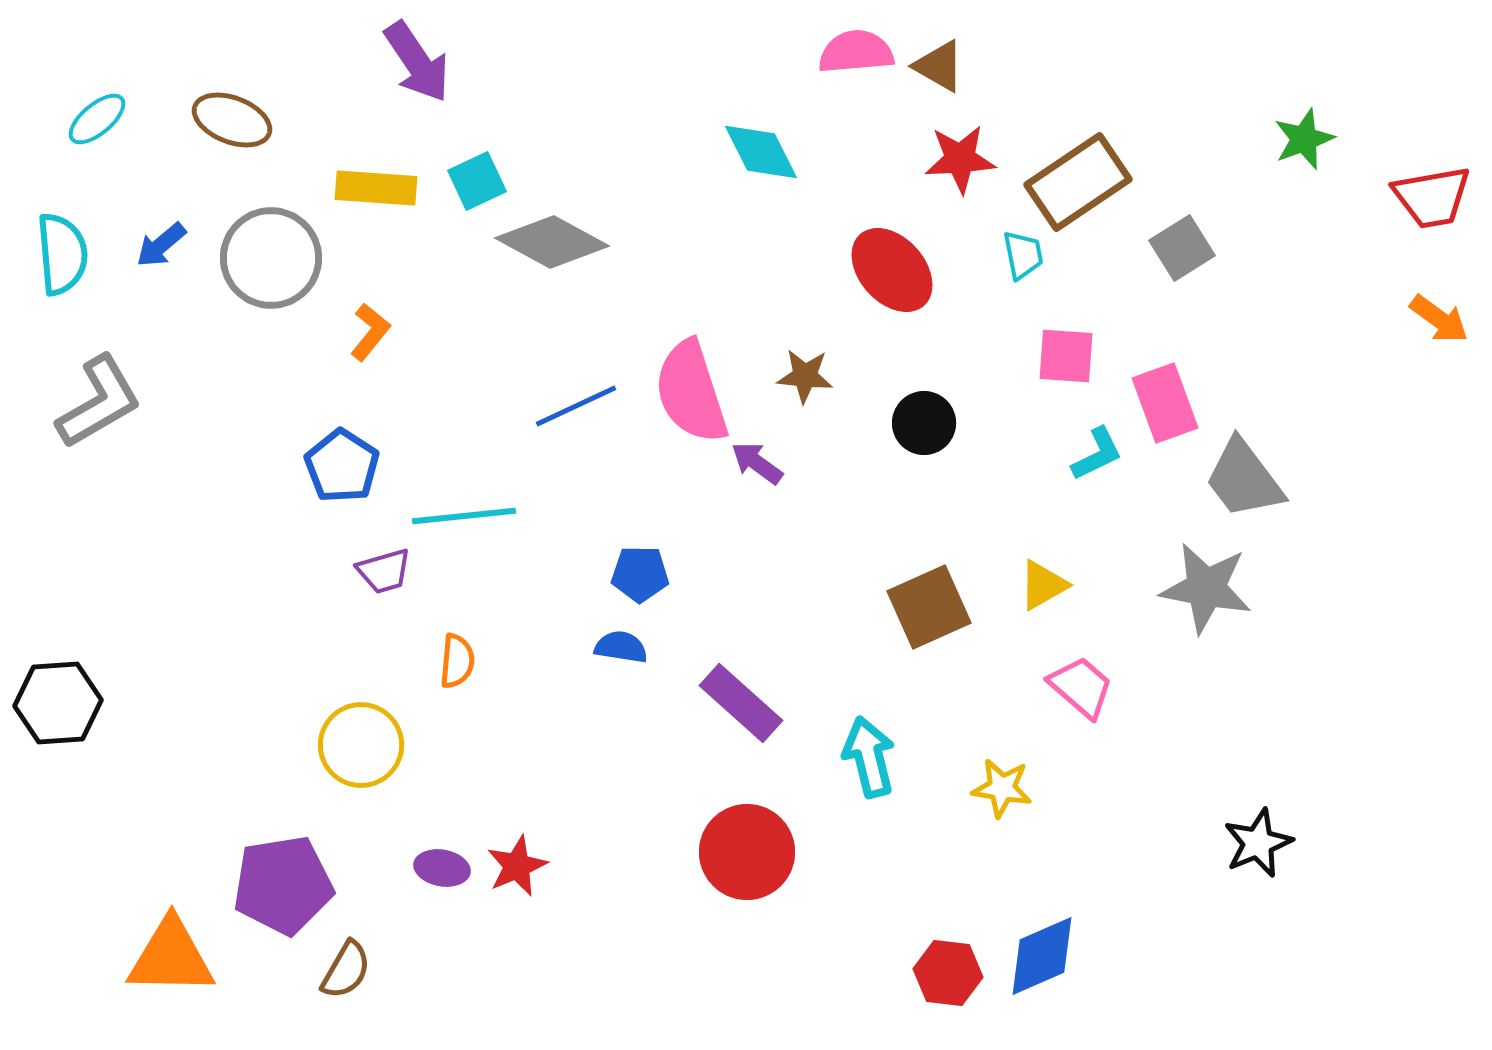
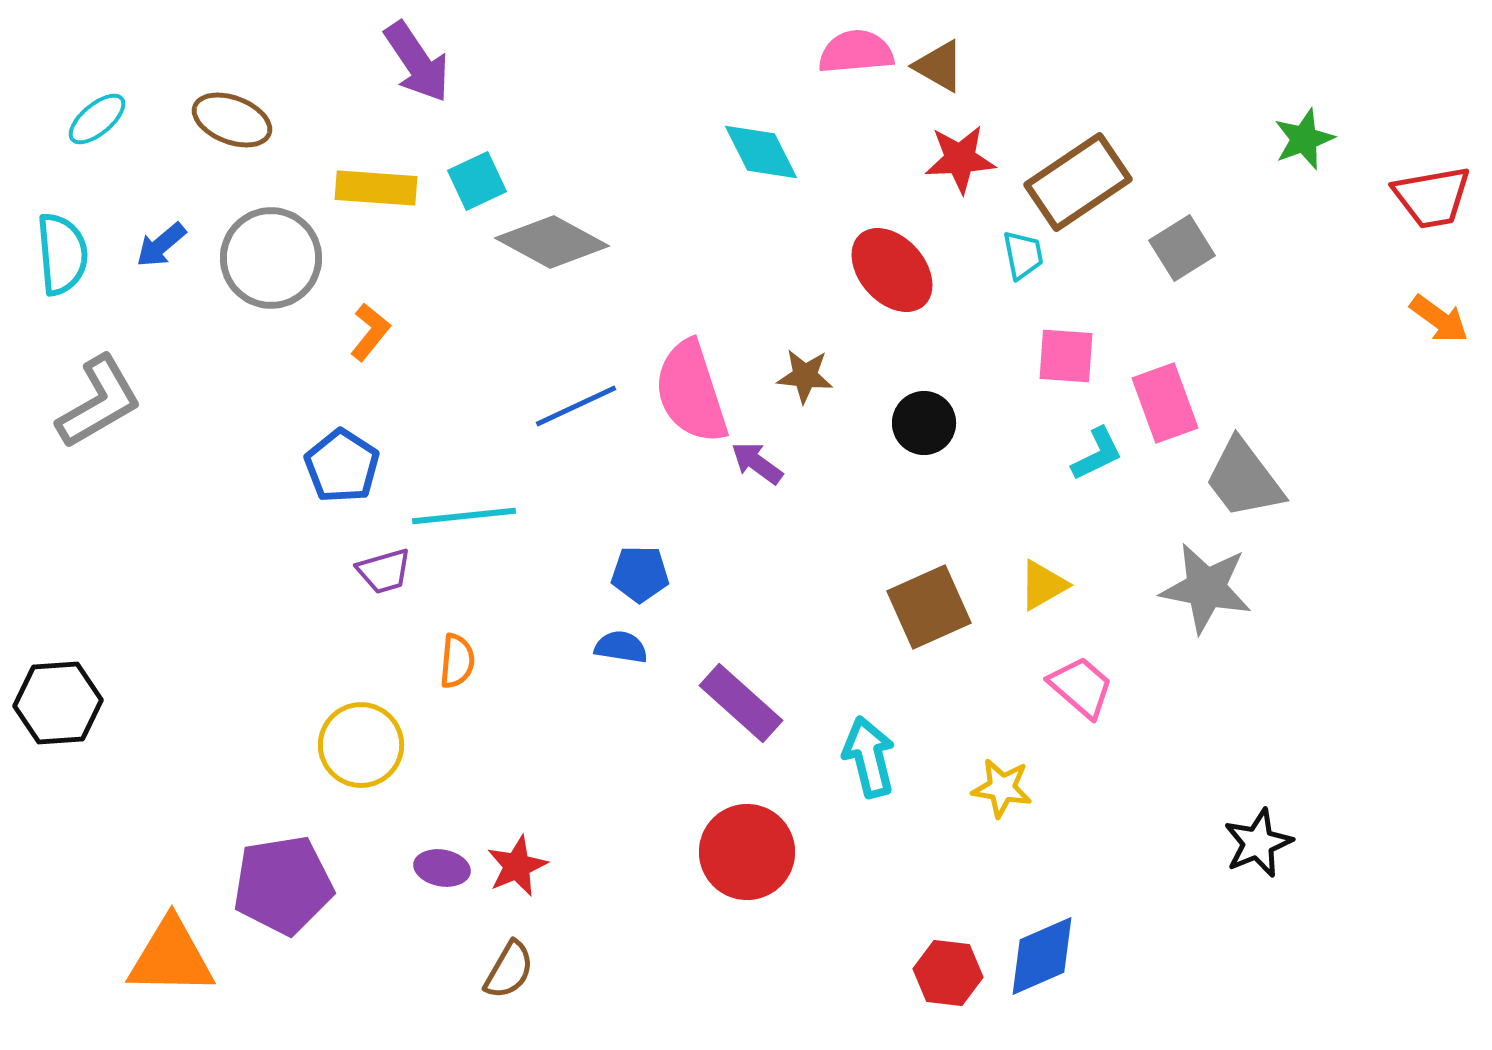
brown semicircle at (346, 970): moved 163 px right
